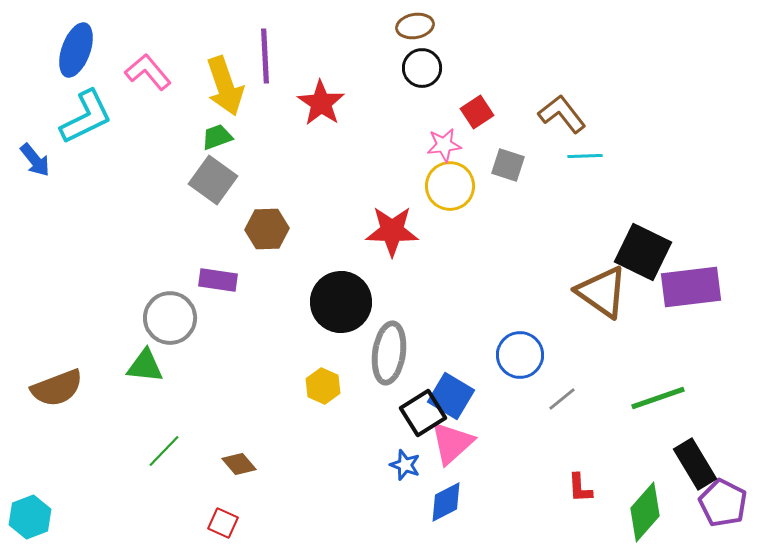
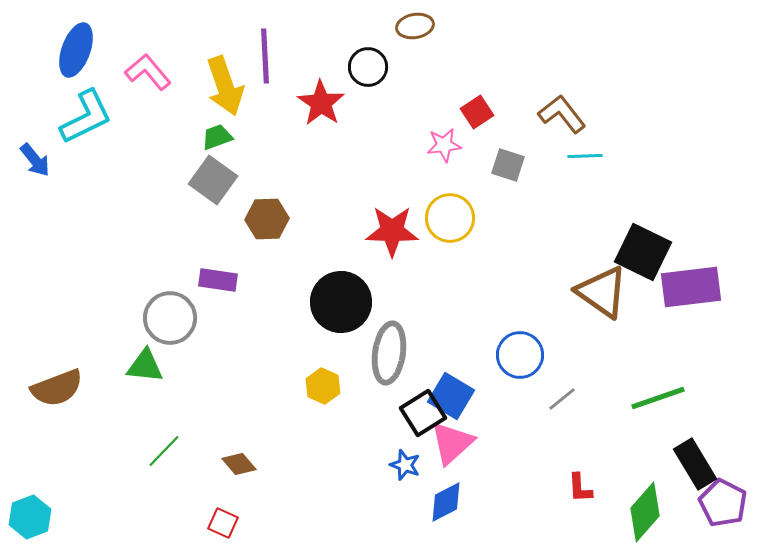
black circle at (422, 68): moved 54 px left, 1 px up
yellow circle at (450, 186): moved 32 px down
brown hexagon at (267, 229): moved 10 px up
